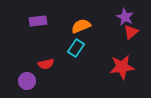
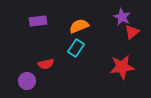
purple star: moved 3 px left
orange semicircle: moved 2 px left
red triangle: moved 1 px right
